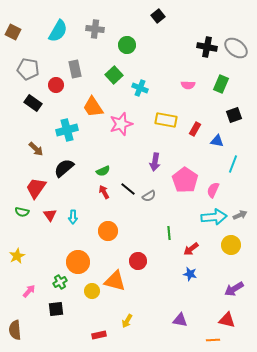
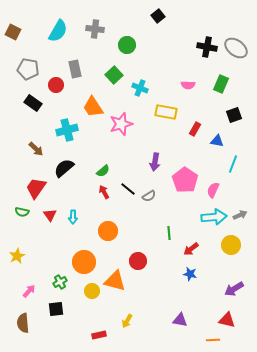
yellow rectangle at (166, 120): moved 8 px up
green semicircle at (103, 171): rotated 16 degrees counterclockwise
orange circle at (78, 262): moved 6 px right
brown semicircle at (15, 330): moved 8 px right, 7 px up
